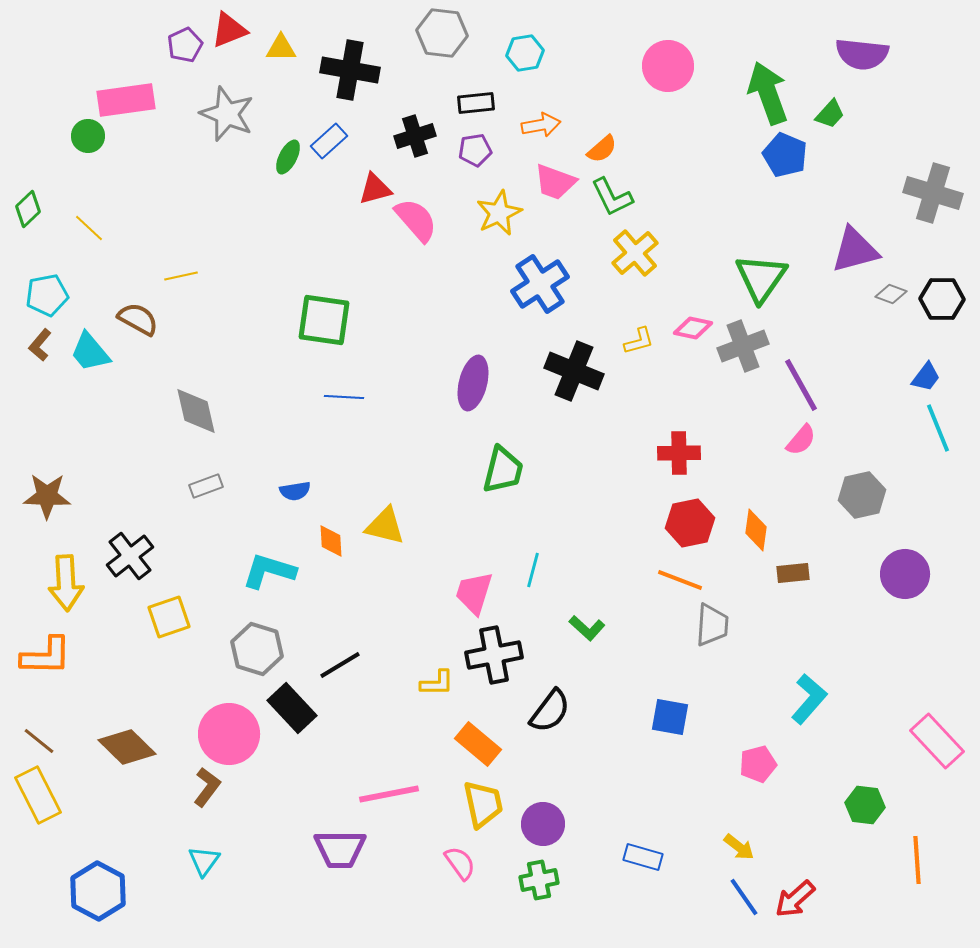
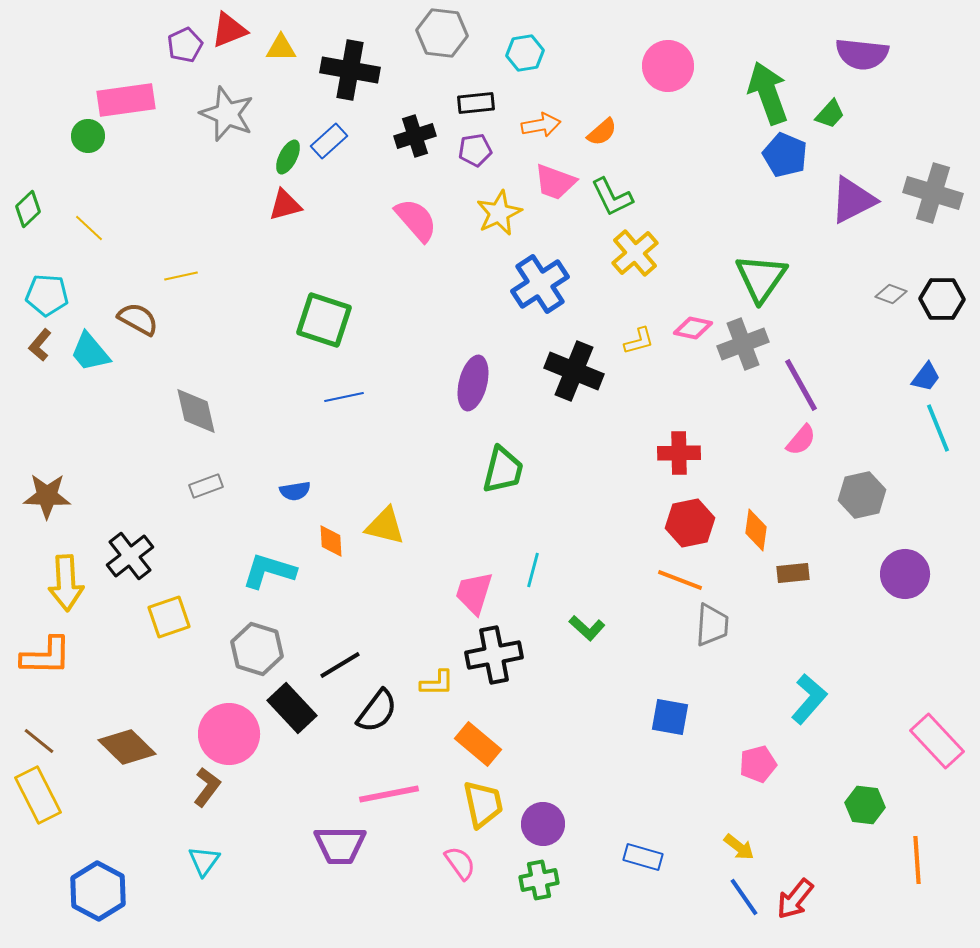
orange semicircle at (602, 149): moved 17 px up
red triangle at (375, 189): moved 90 px left, 16 px down
purple triangle at (855, 250): moved 2 px left, 50 px up; rotated 12 degrees counterclockwise
cyan pentagon at (47, 295): rotated 15 degrees clockwise
green square at (324, 320): rotated 10 degrees clockwise
gray cross at (743, 346): moved 2 px up
blue line at (344, 397): rotated 15 degrees counterclockwise
black semicircle at (550, 711): moved 173 px left
purple trapezoid at (340, 849): moved 4 px up
red arrow at (795, 899): rotated 9 degrees counterclockwise
